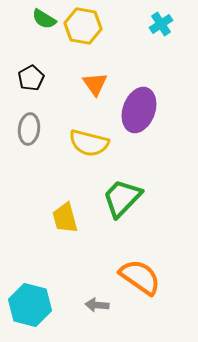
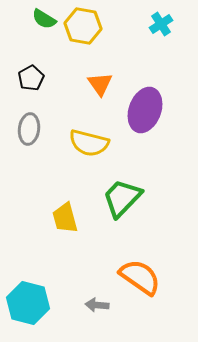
orange triangle: moved 5 px right
purple ellipse: moved 6 px right
cyan hexagon: moved 2 px left, 2 px up
